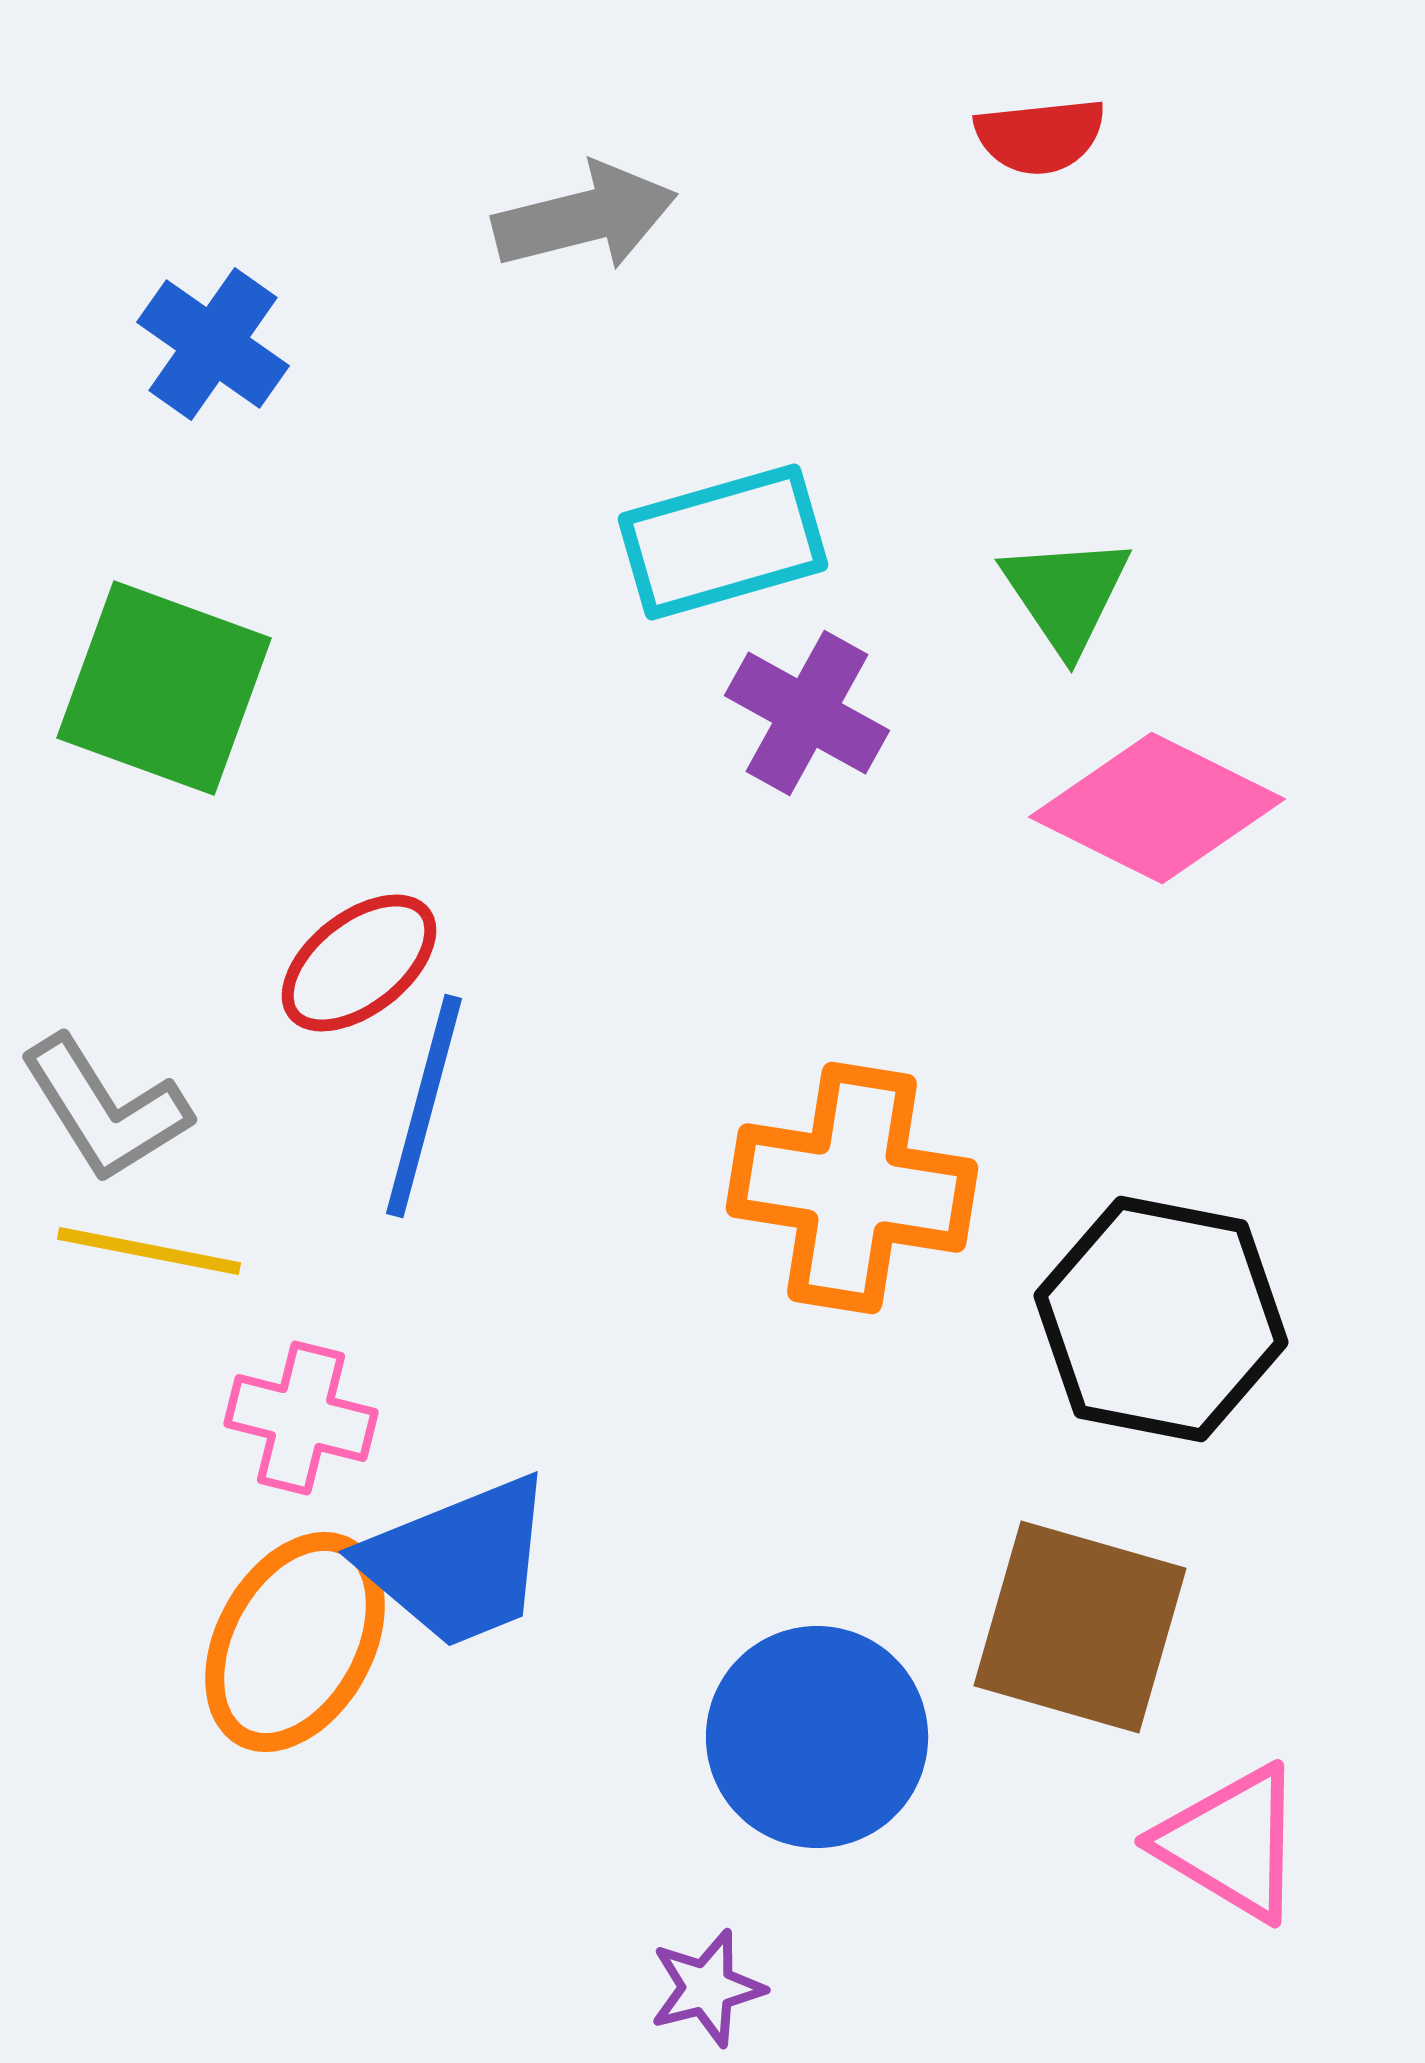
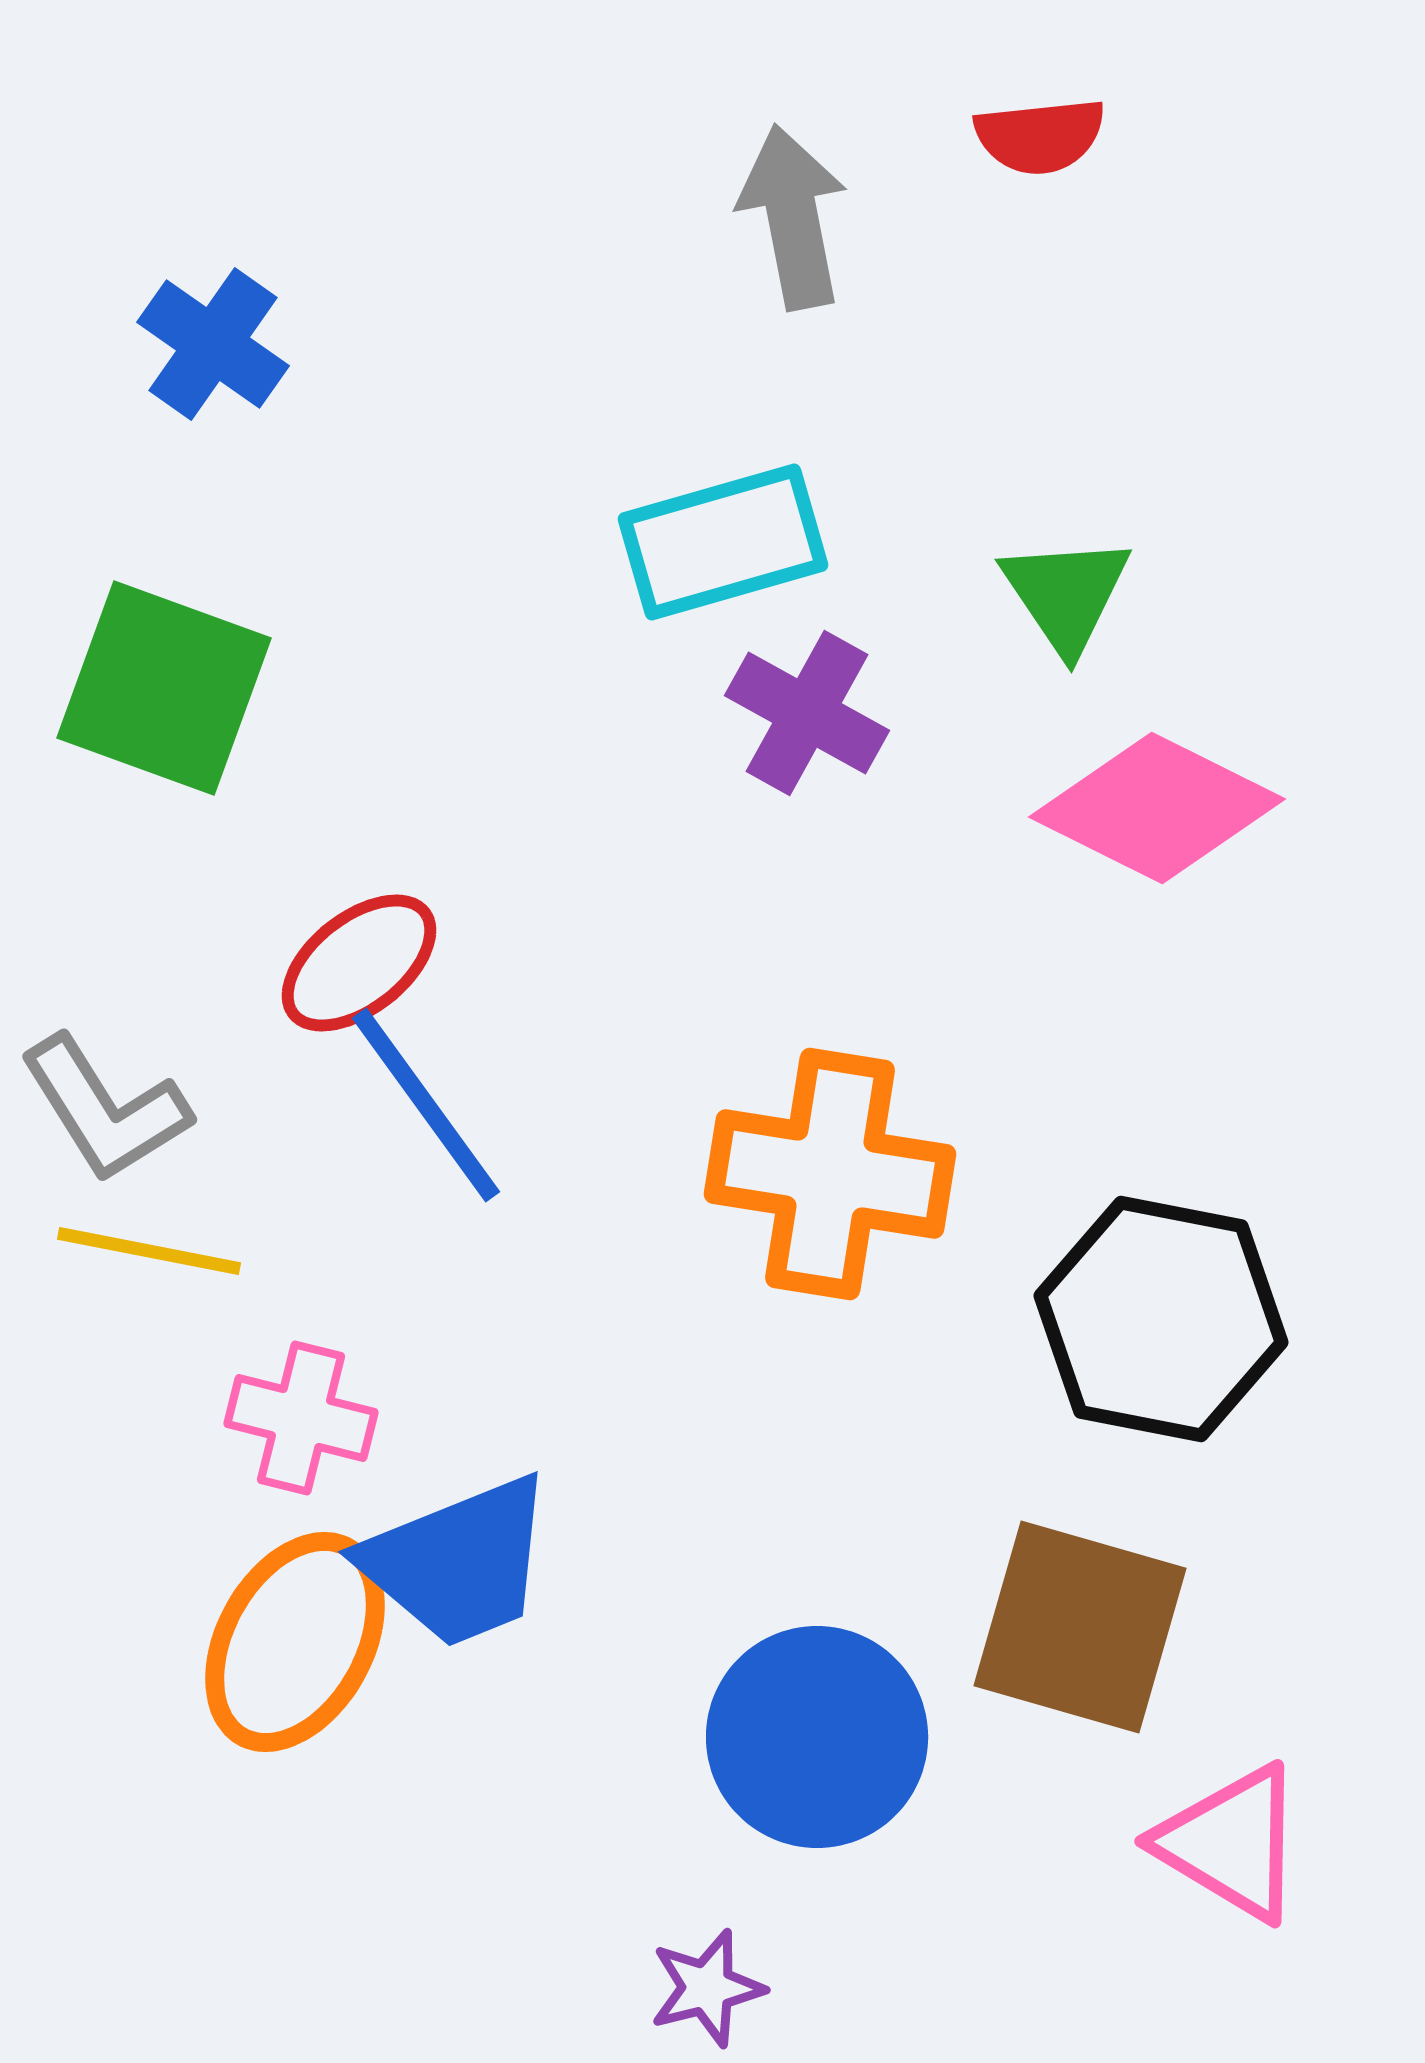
gray arrow: moved 208 px right; rotated 87 degrees counterclockwise
blue line: moved 2 px right, 1 px up; rotated 51 degrees counterclockwise
orange cross: moved 22 px left, 14 px up
